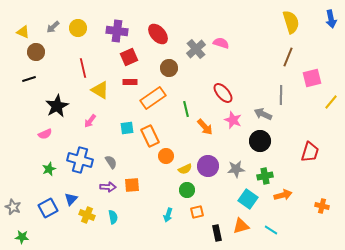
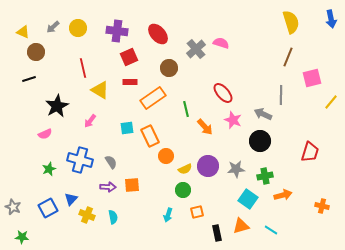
green circle at (187, 190): moved 4 px left
